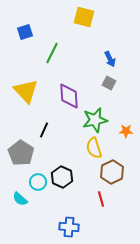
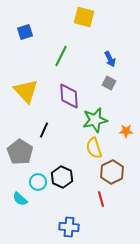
green line: moved 9 px right, 3 px down
gray pentagon: moved 1 px left, 1 px up
